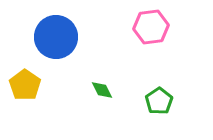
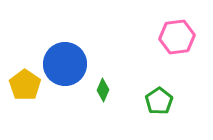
pink hexagon: moved 26 px right, 10 px down
blue circle: moved 9 px right, 27 px down
green diamond: moved 1 px right; rotated 50 degrees clockwise
